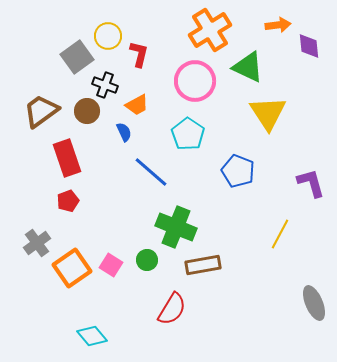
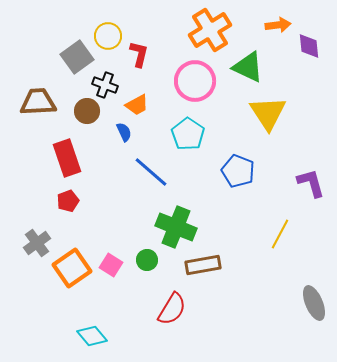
brown trapezoid: moved 3 px left, 9 px up; rotated 33 degrees clockwise
